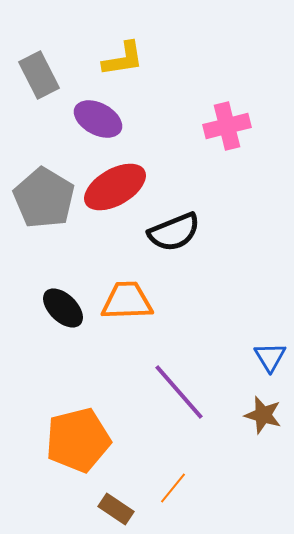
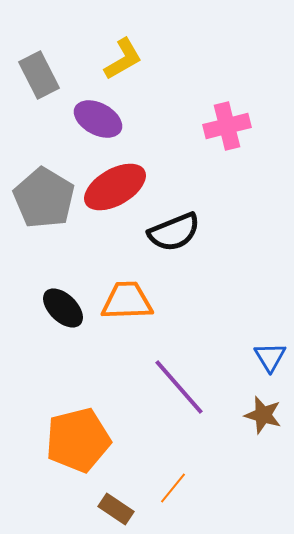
yellow L-shape: rotated 21 degrees counterclockwise
purple line: moved 5 px up
